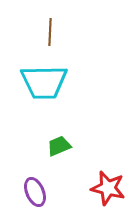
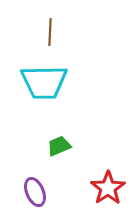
red star: rotated 24 degrees clockwise
